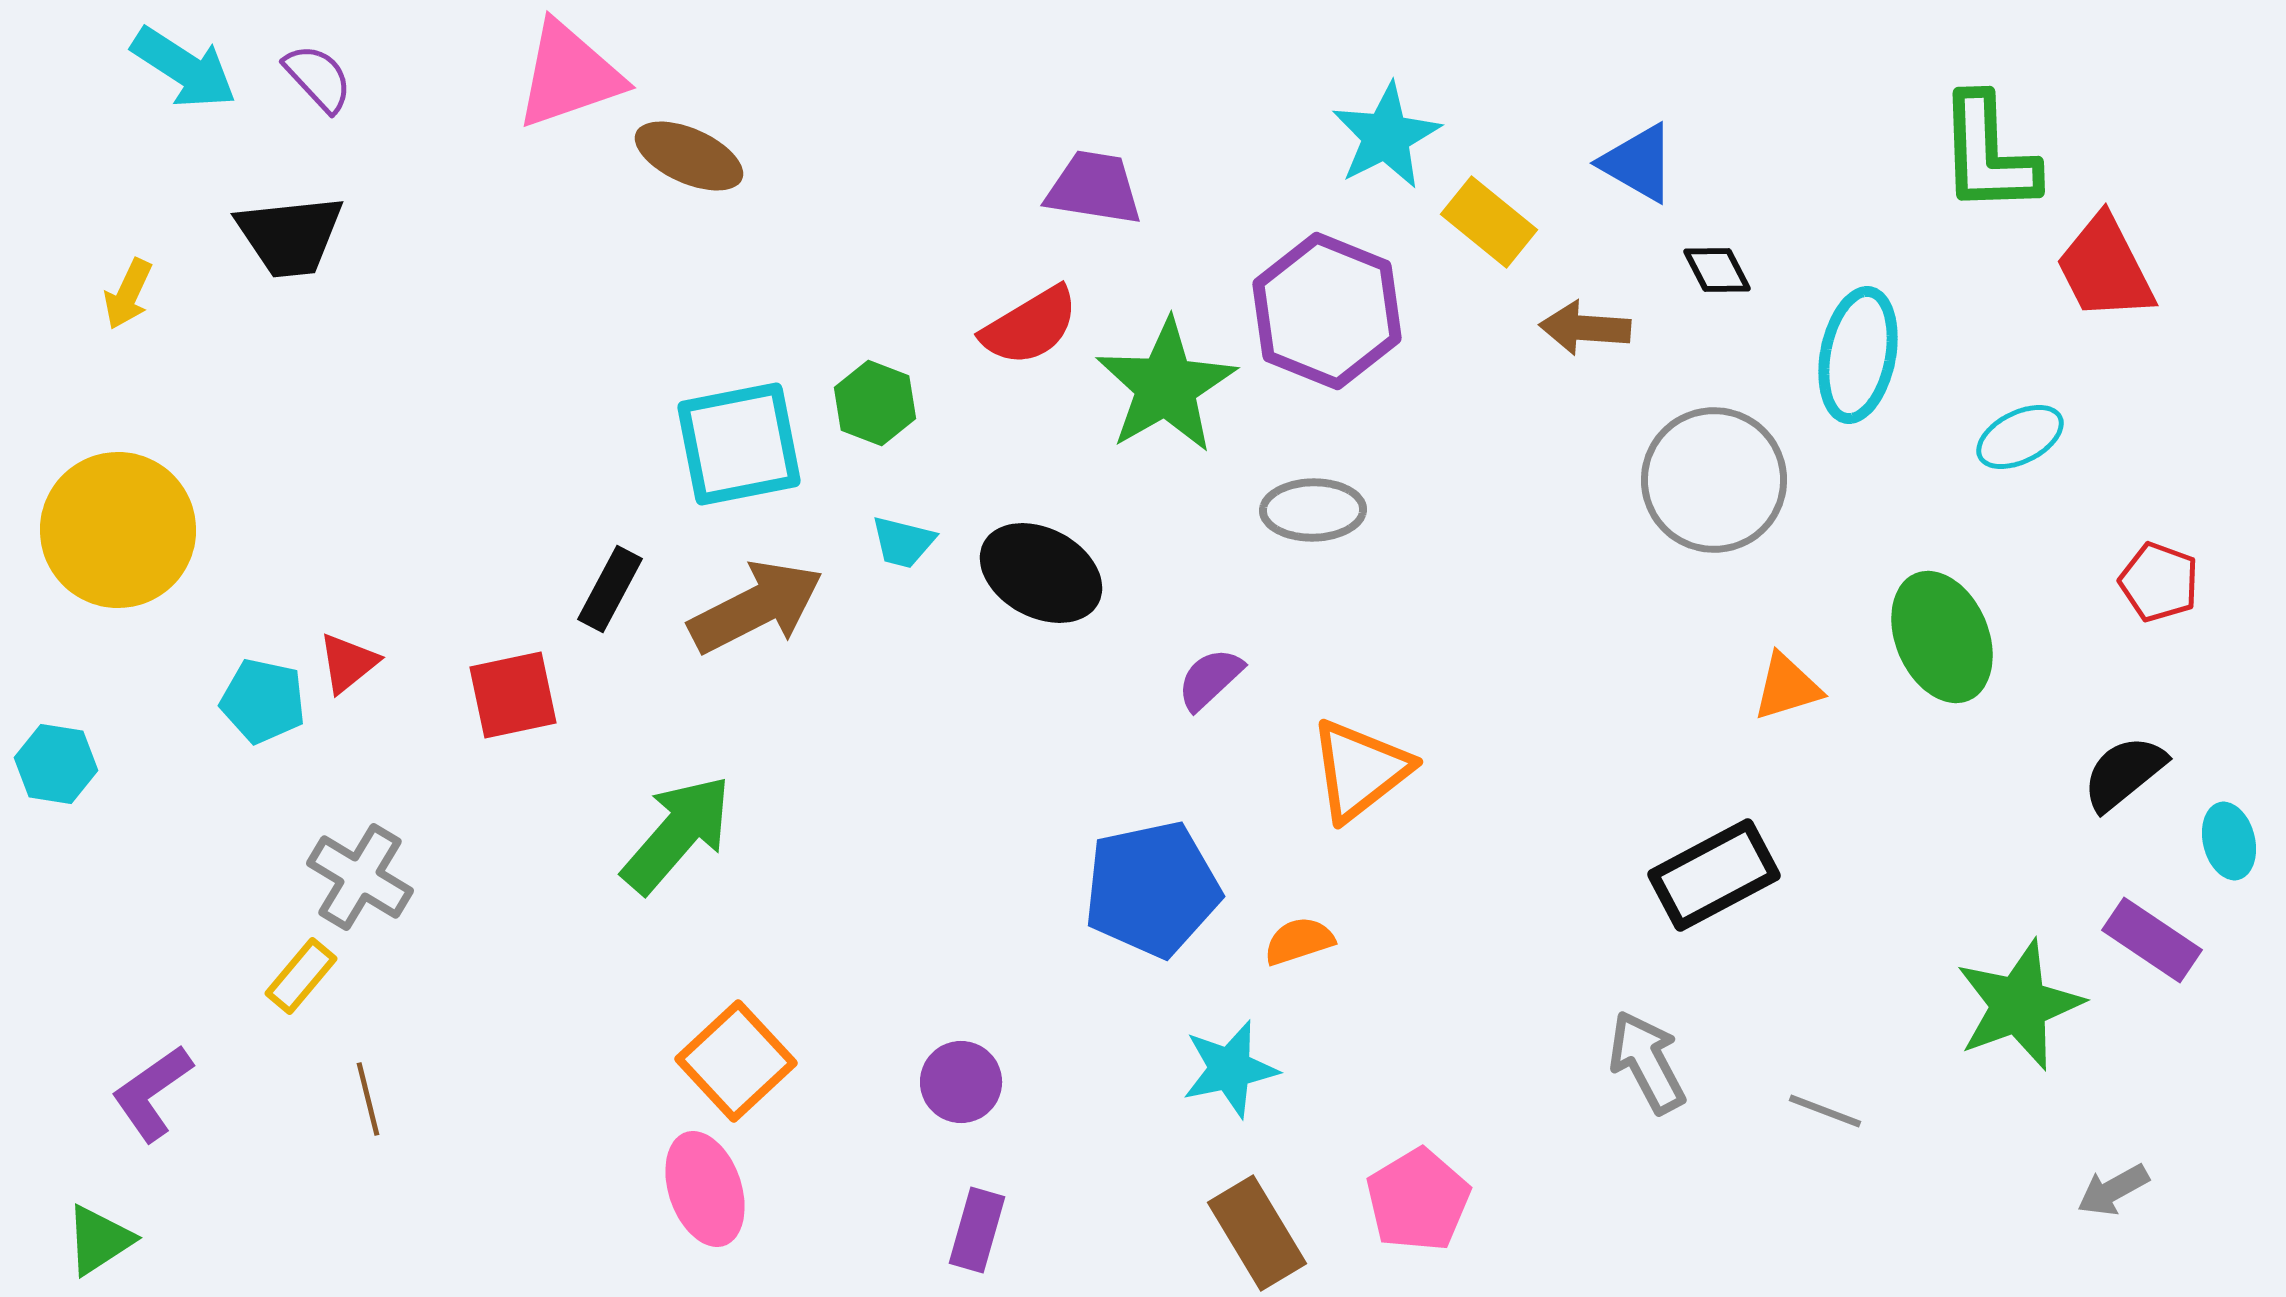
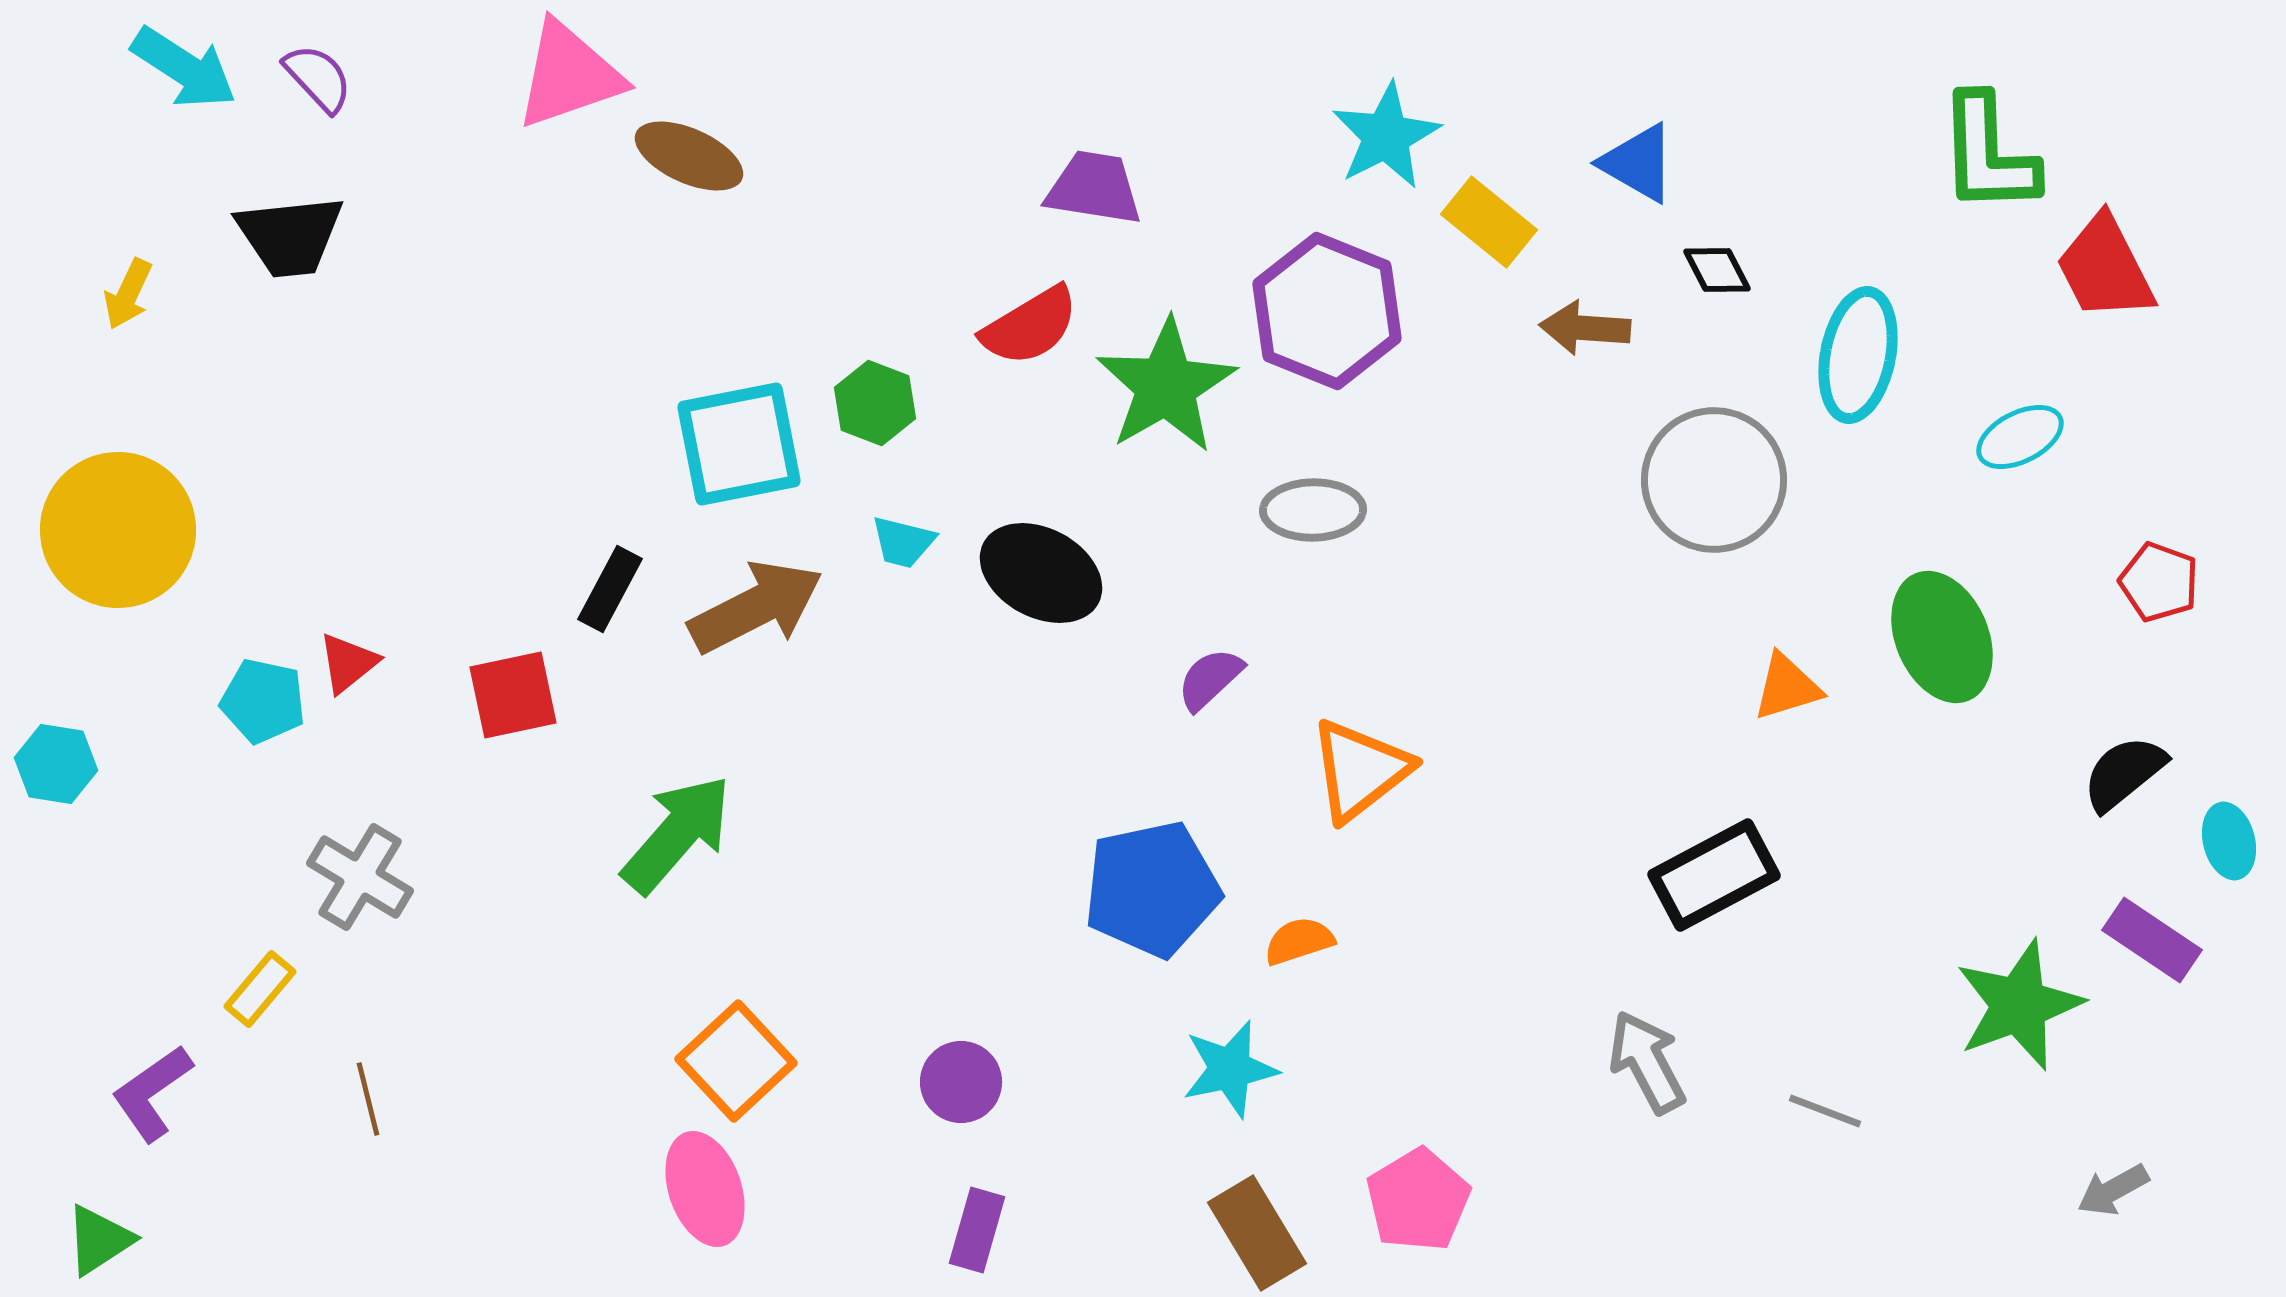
yellow rectangle at (301, 976): moved 41 px left, 13 px down
